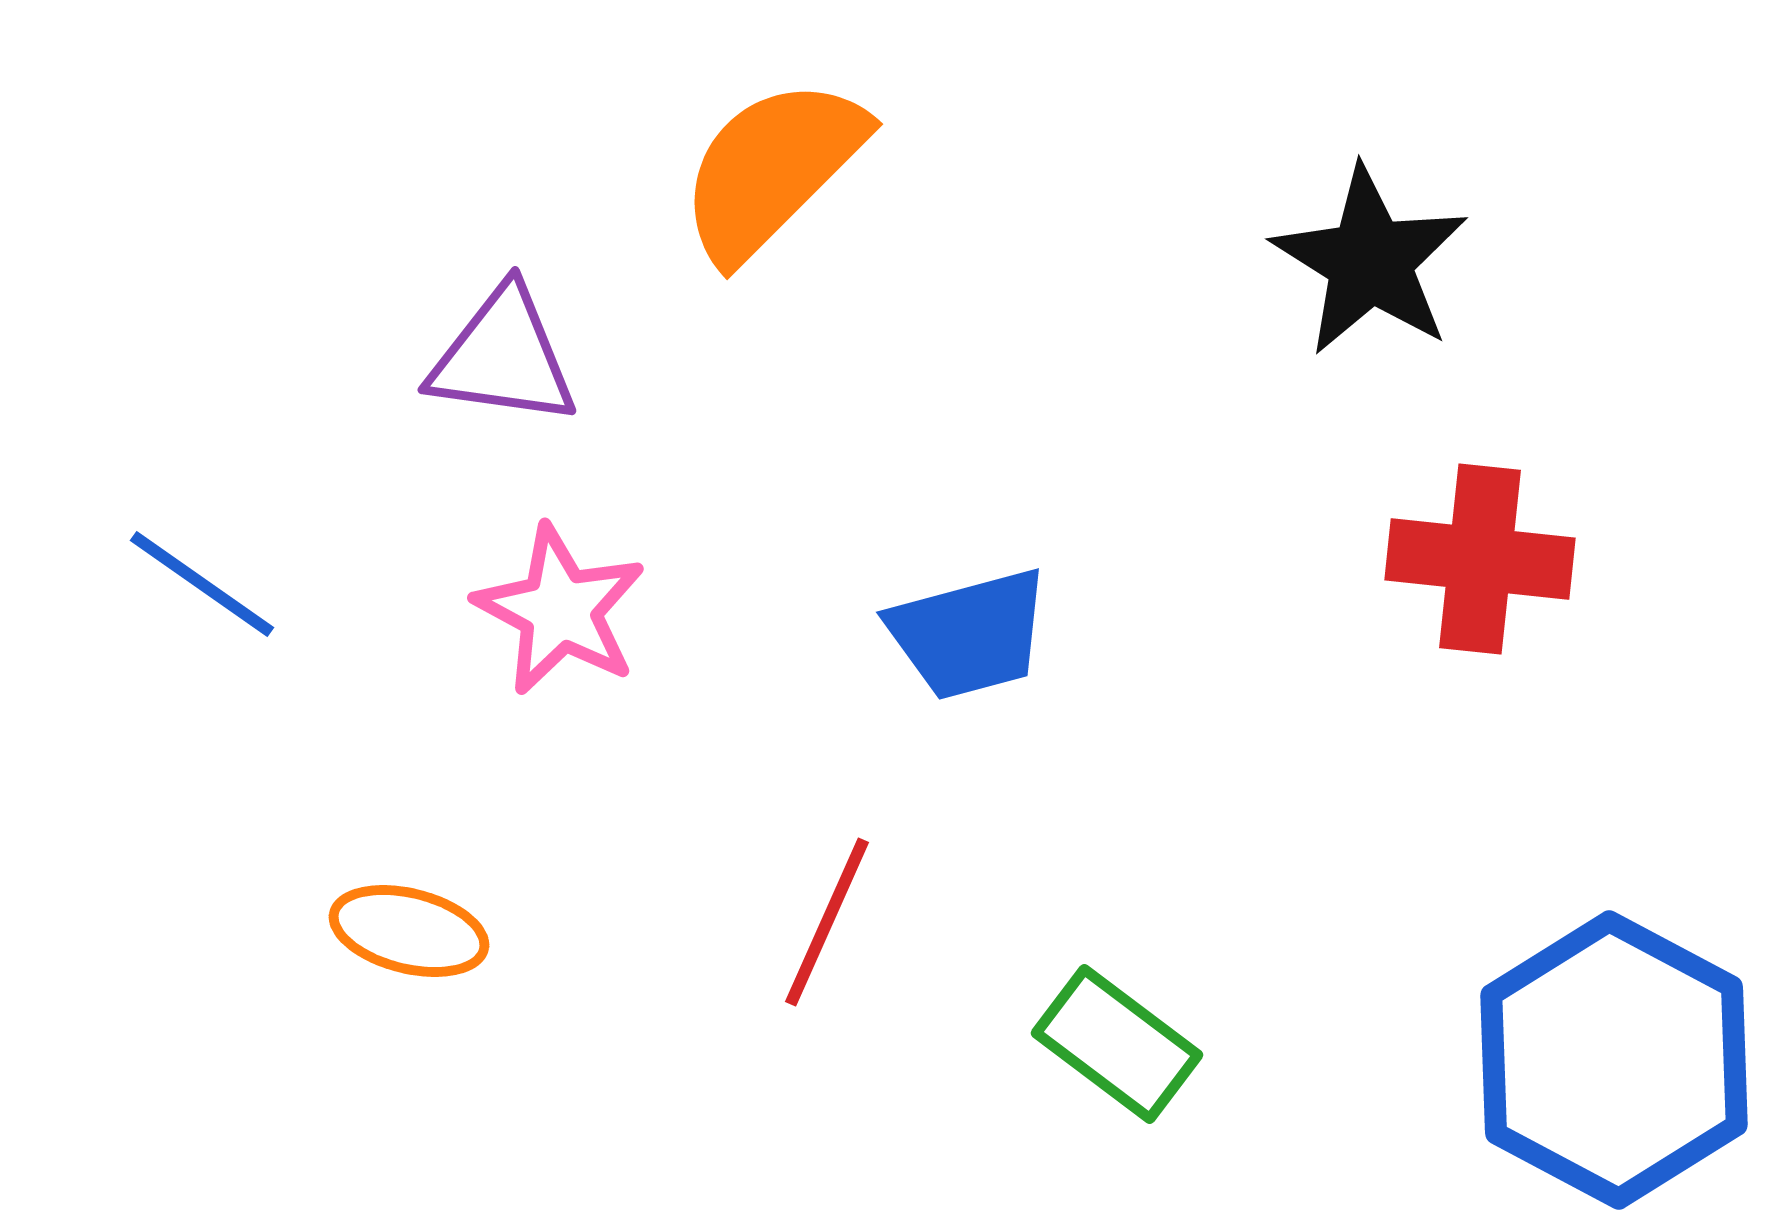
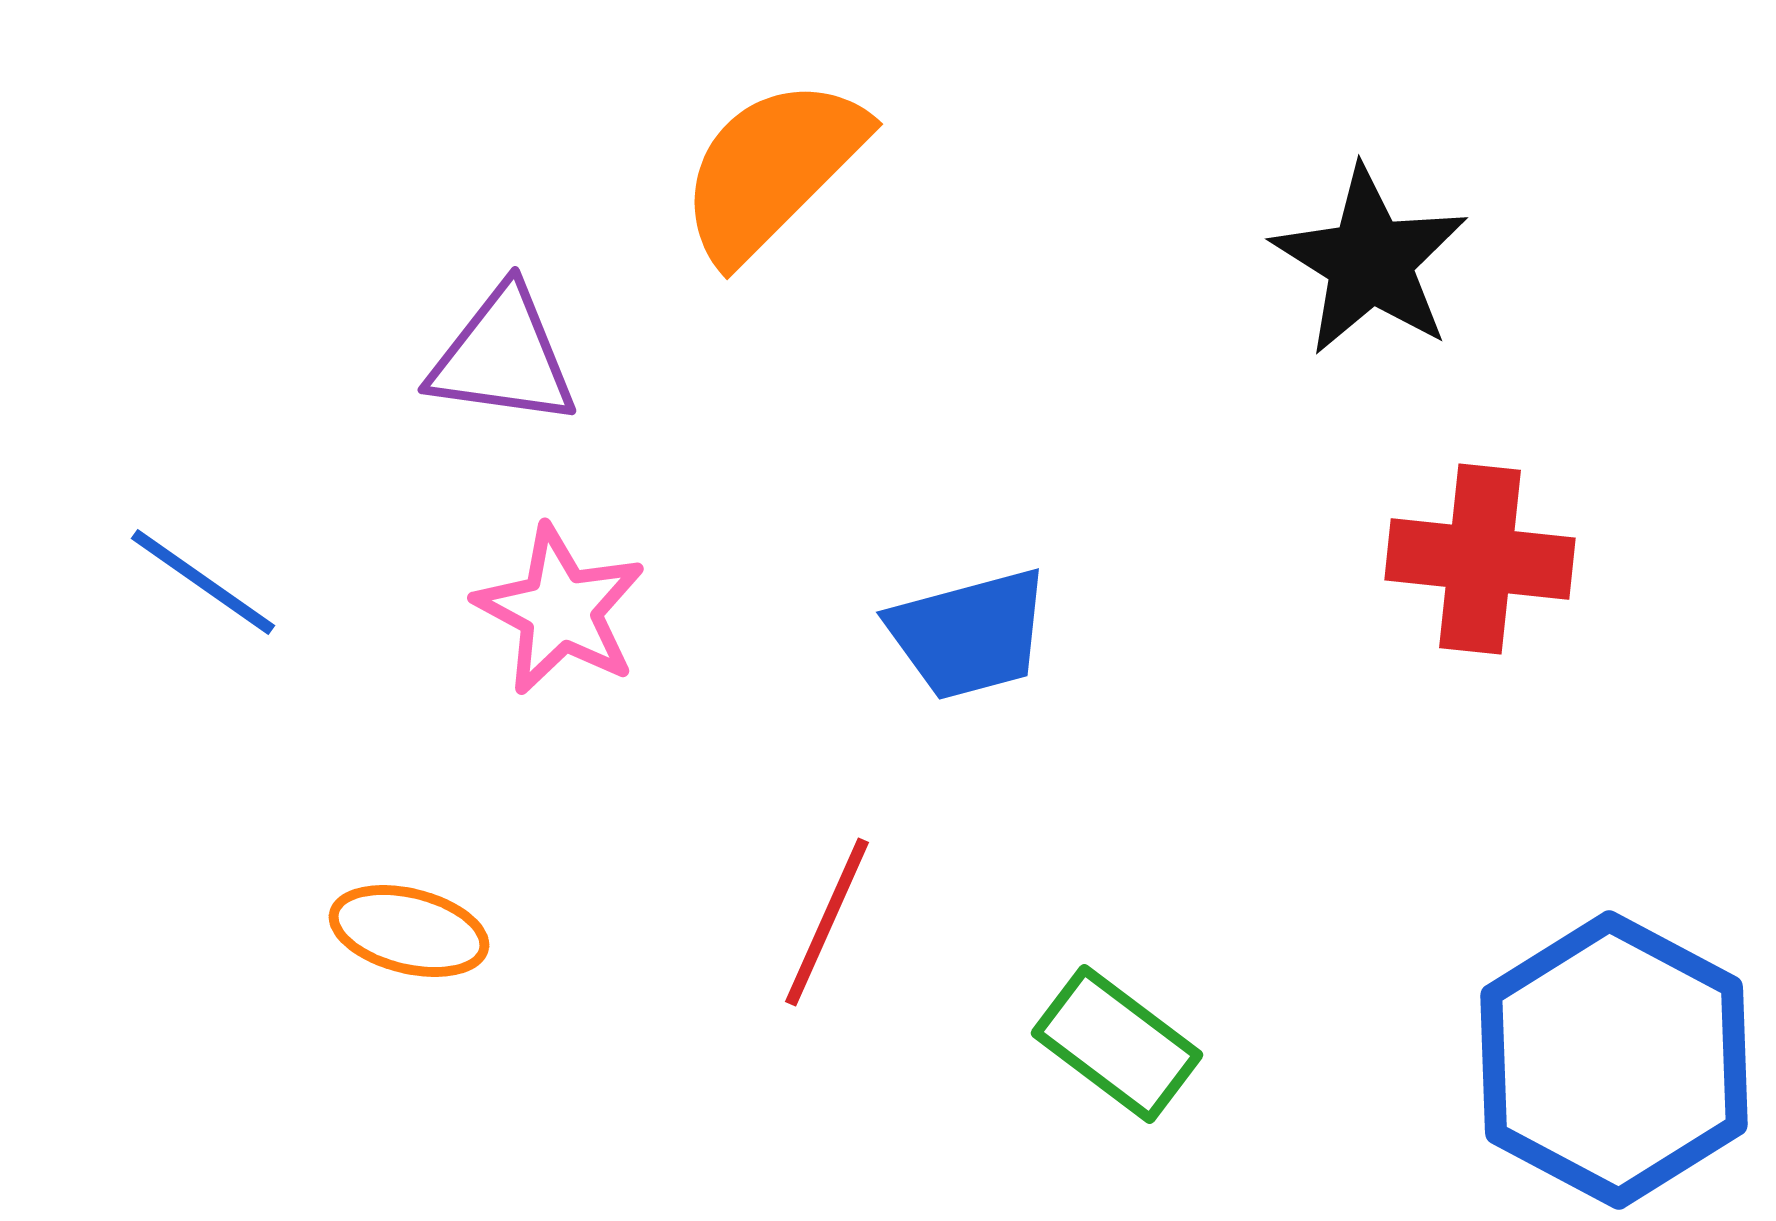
blue line: moved 1 px right, 2 px up
